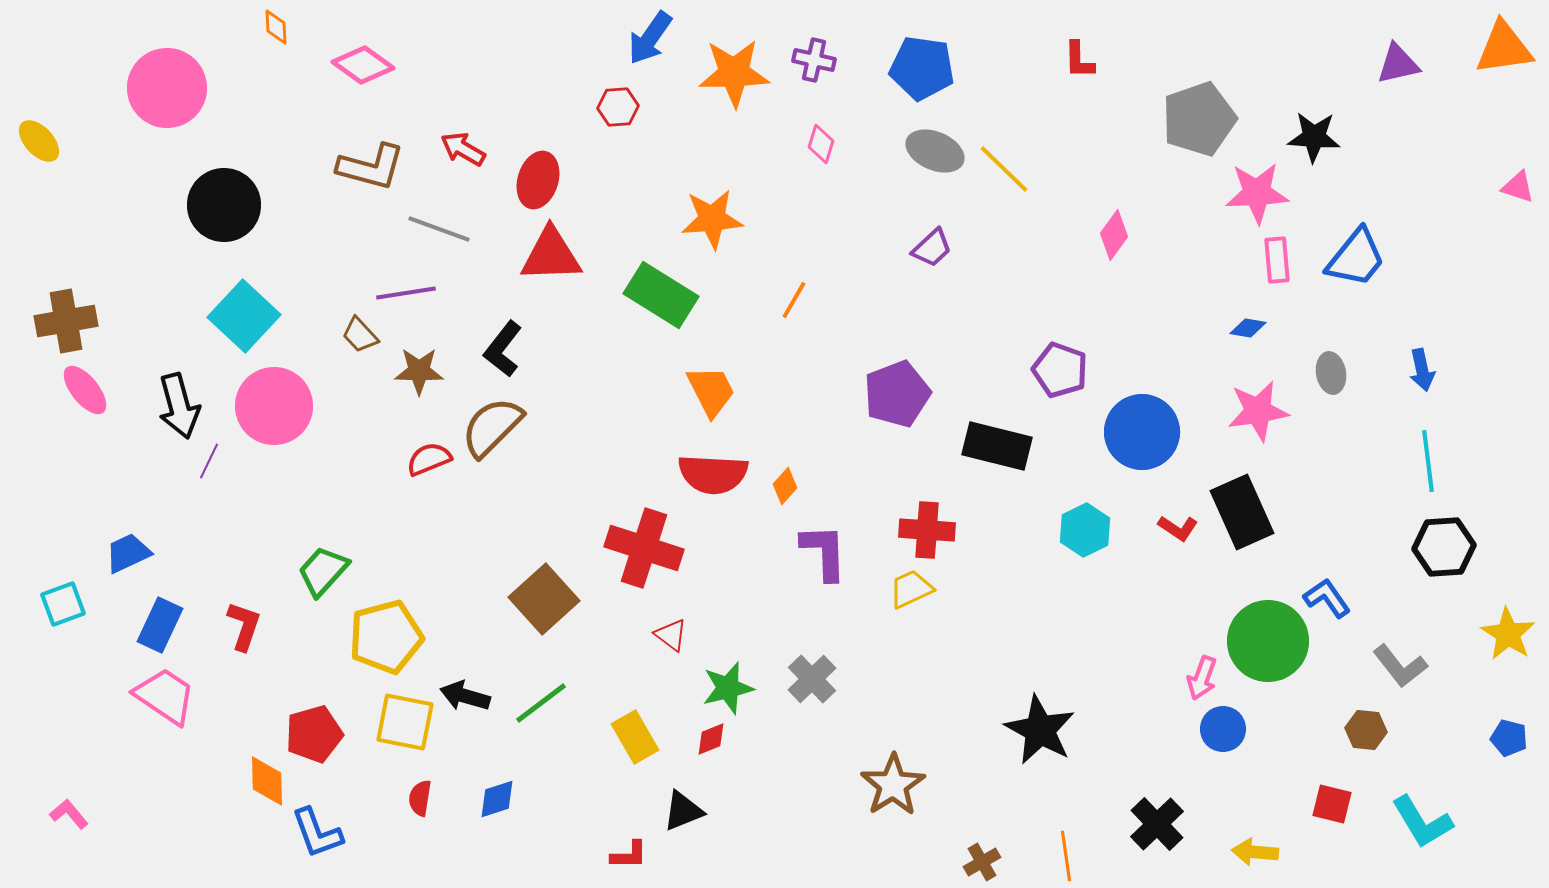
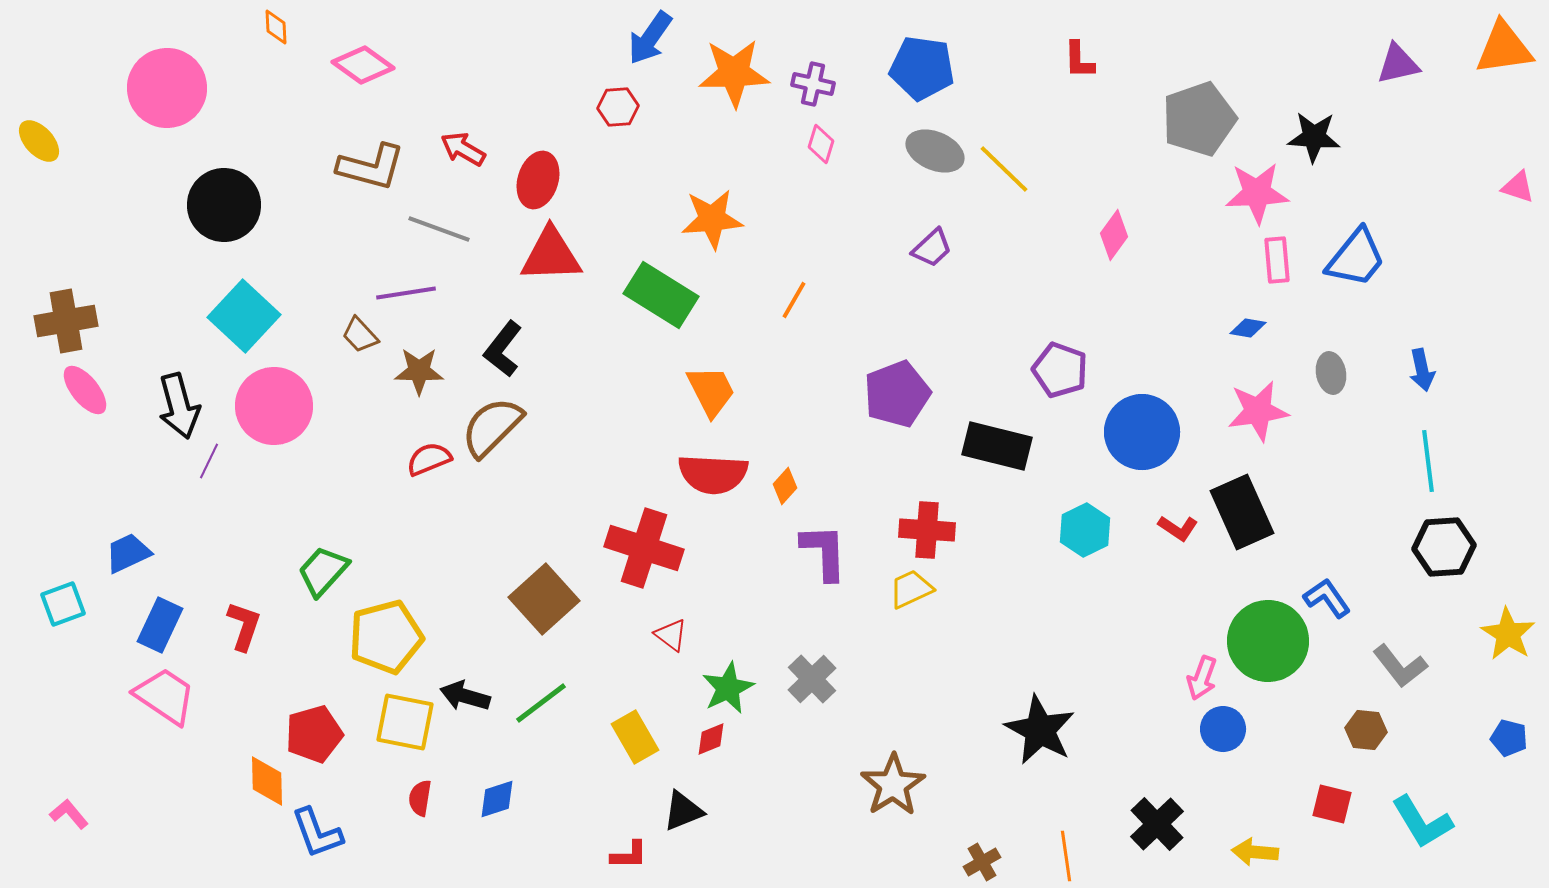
purple cross at (814, 60): moved 1 px left, 24 px down
green star at (728, 688): rotated 12 degrees counterclockwise
